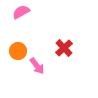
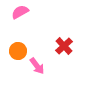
pink semicircle: moved 1 px left
red cross: moved 2 px up
